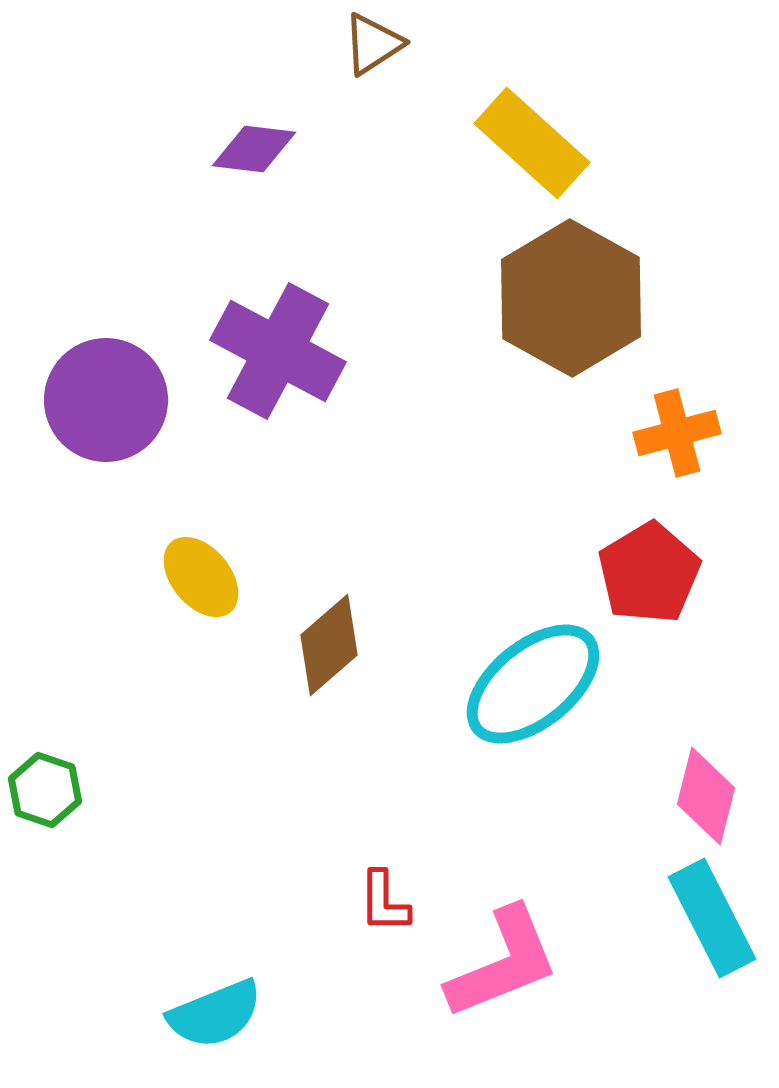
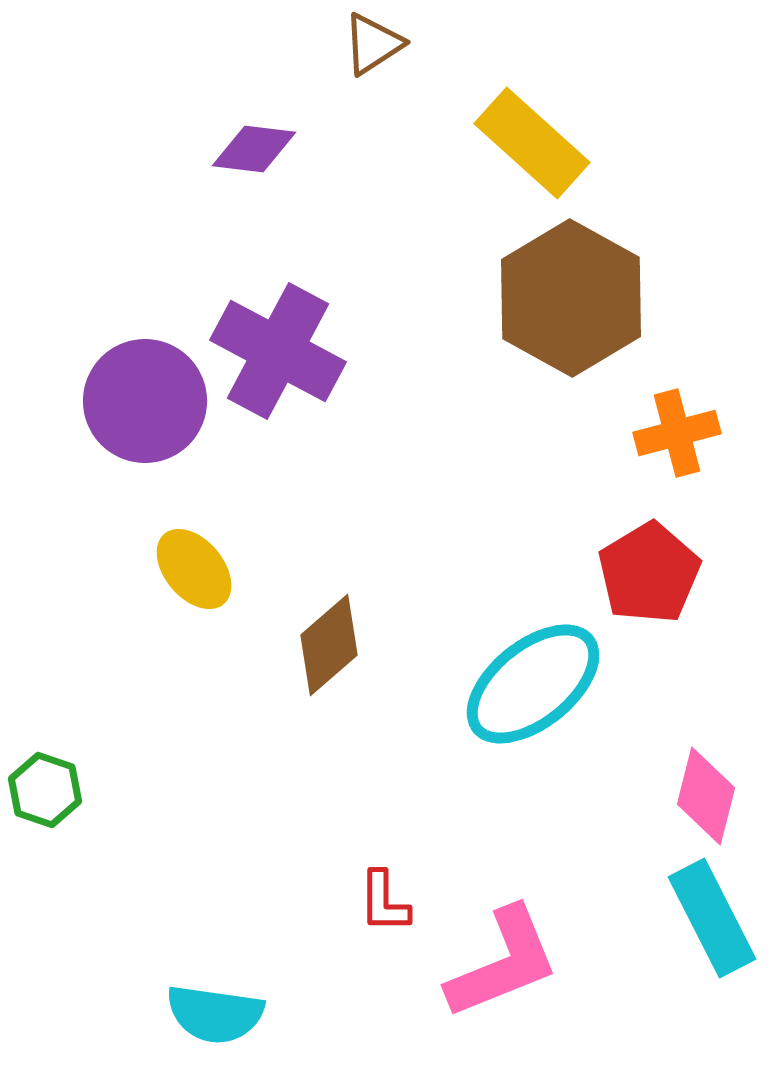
purple circle: moved 39 px right, 1 px down
yellow ellipse: moved 7 px left, 8 px up
cyan semicircle: rotated 30 degrees clockwise
